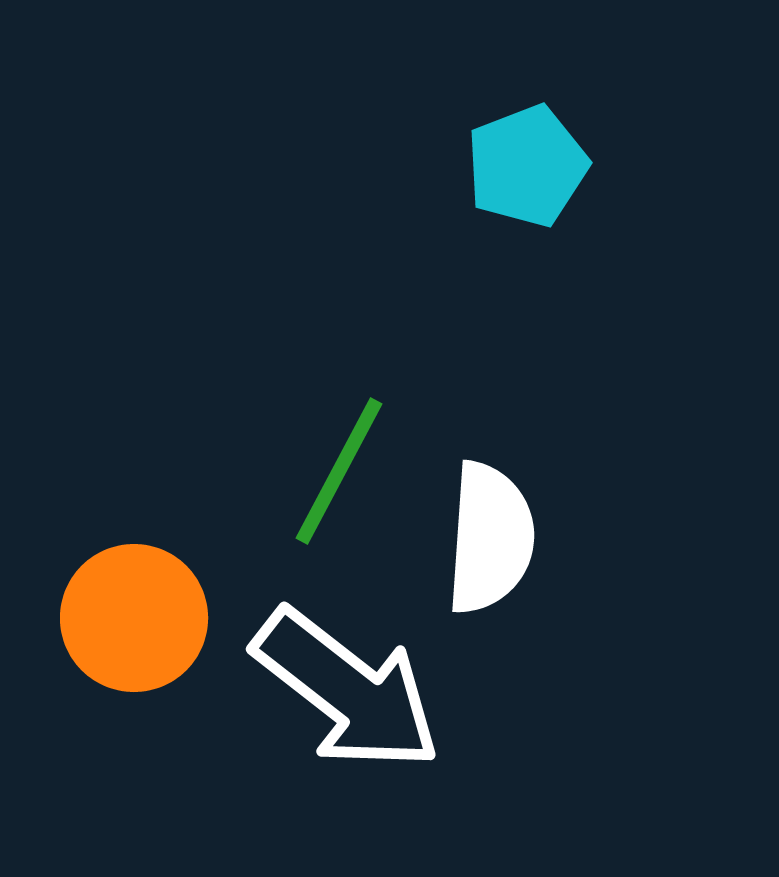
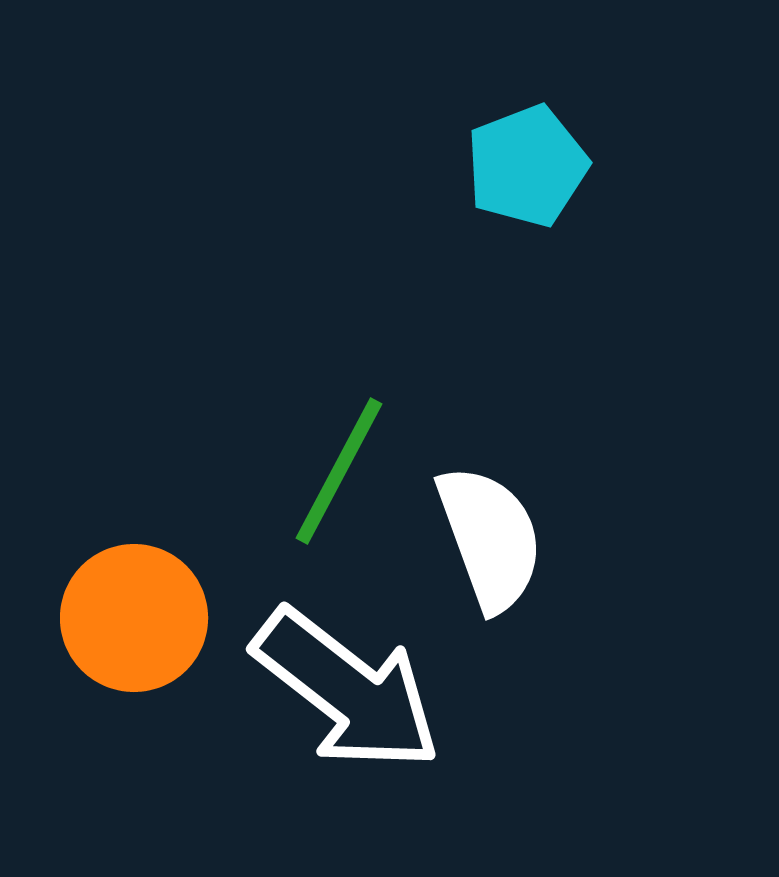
white semicircle: rotated 24 degrees counterclockwise
